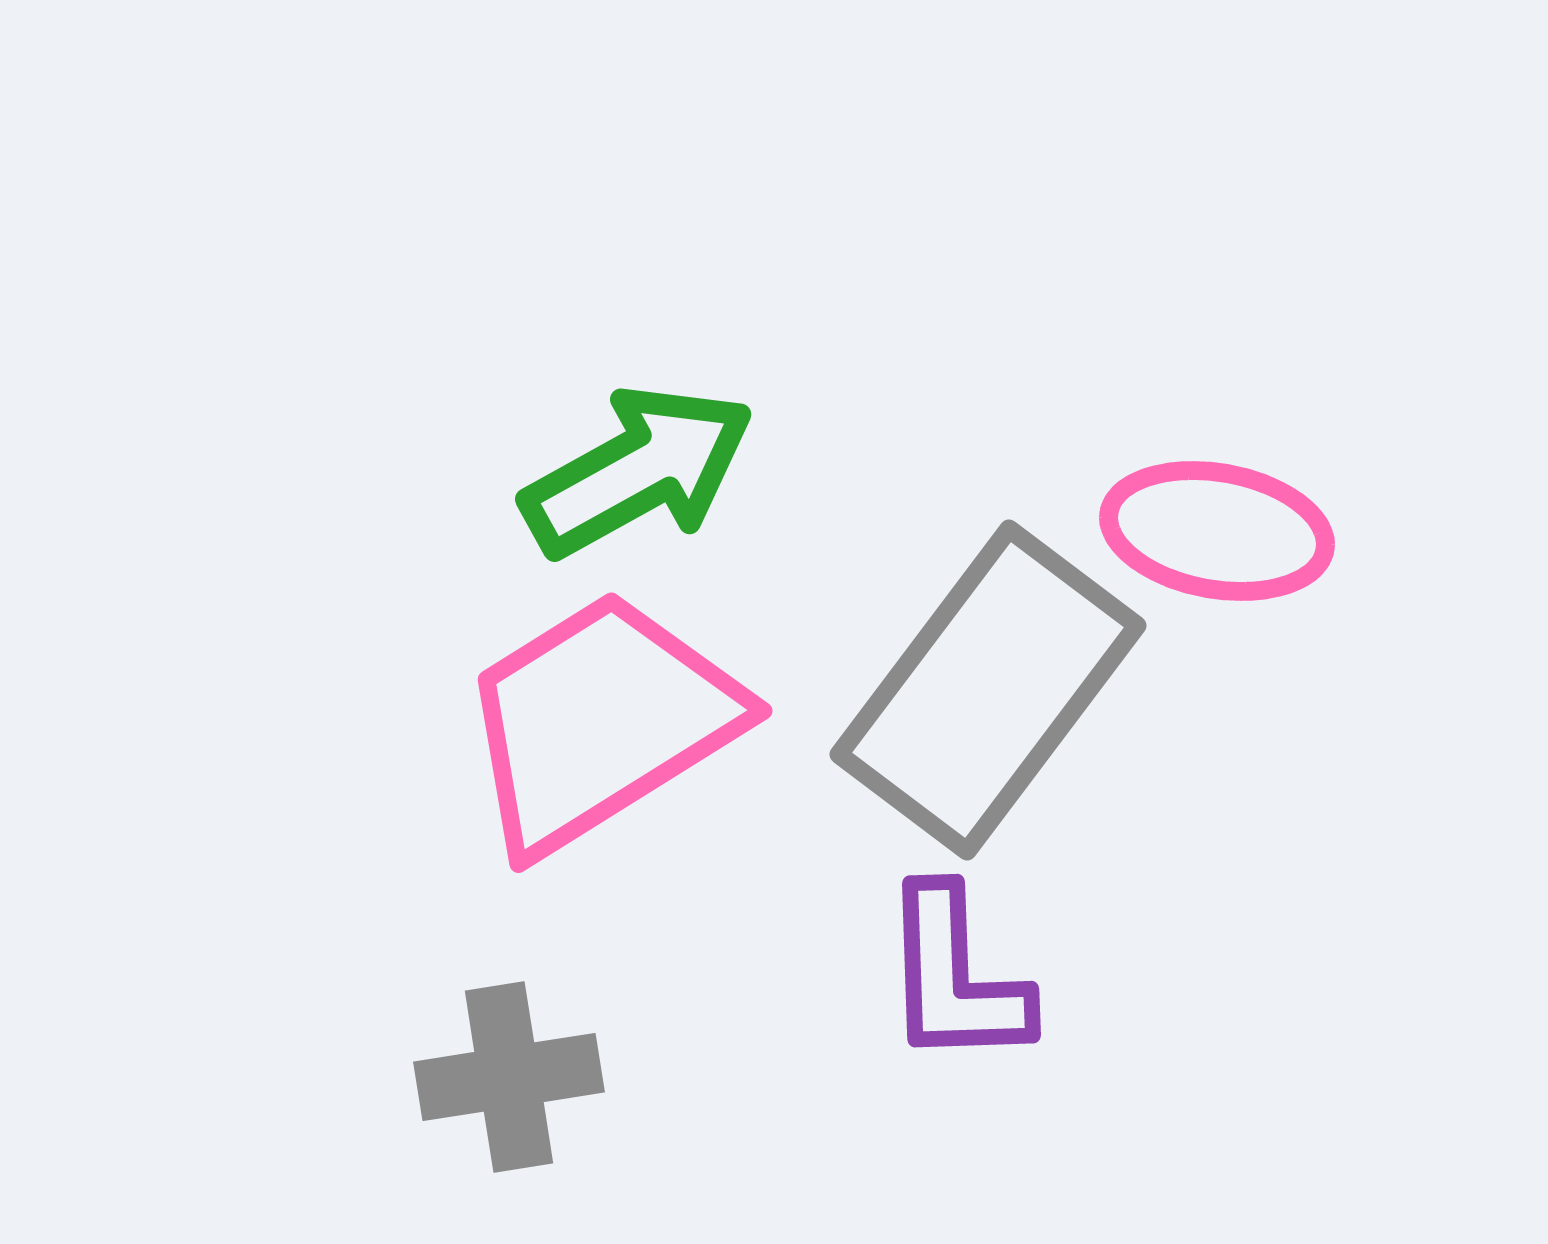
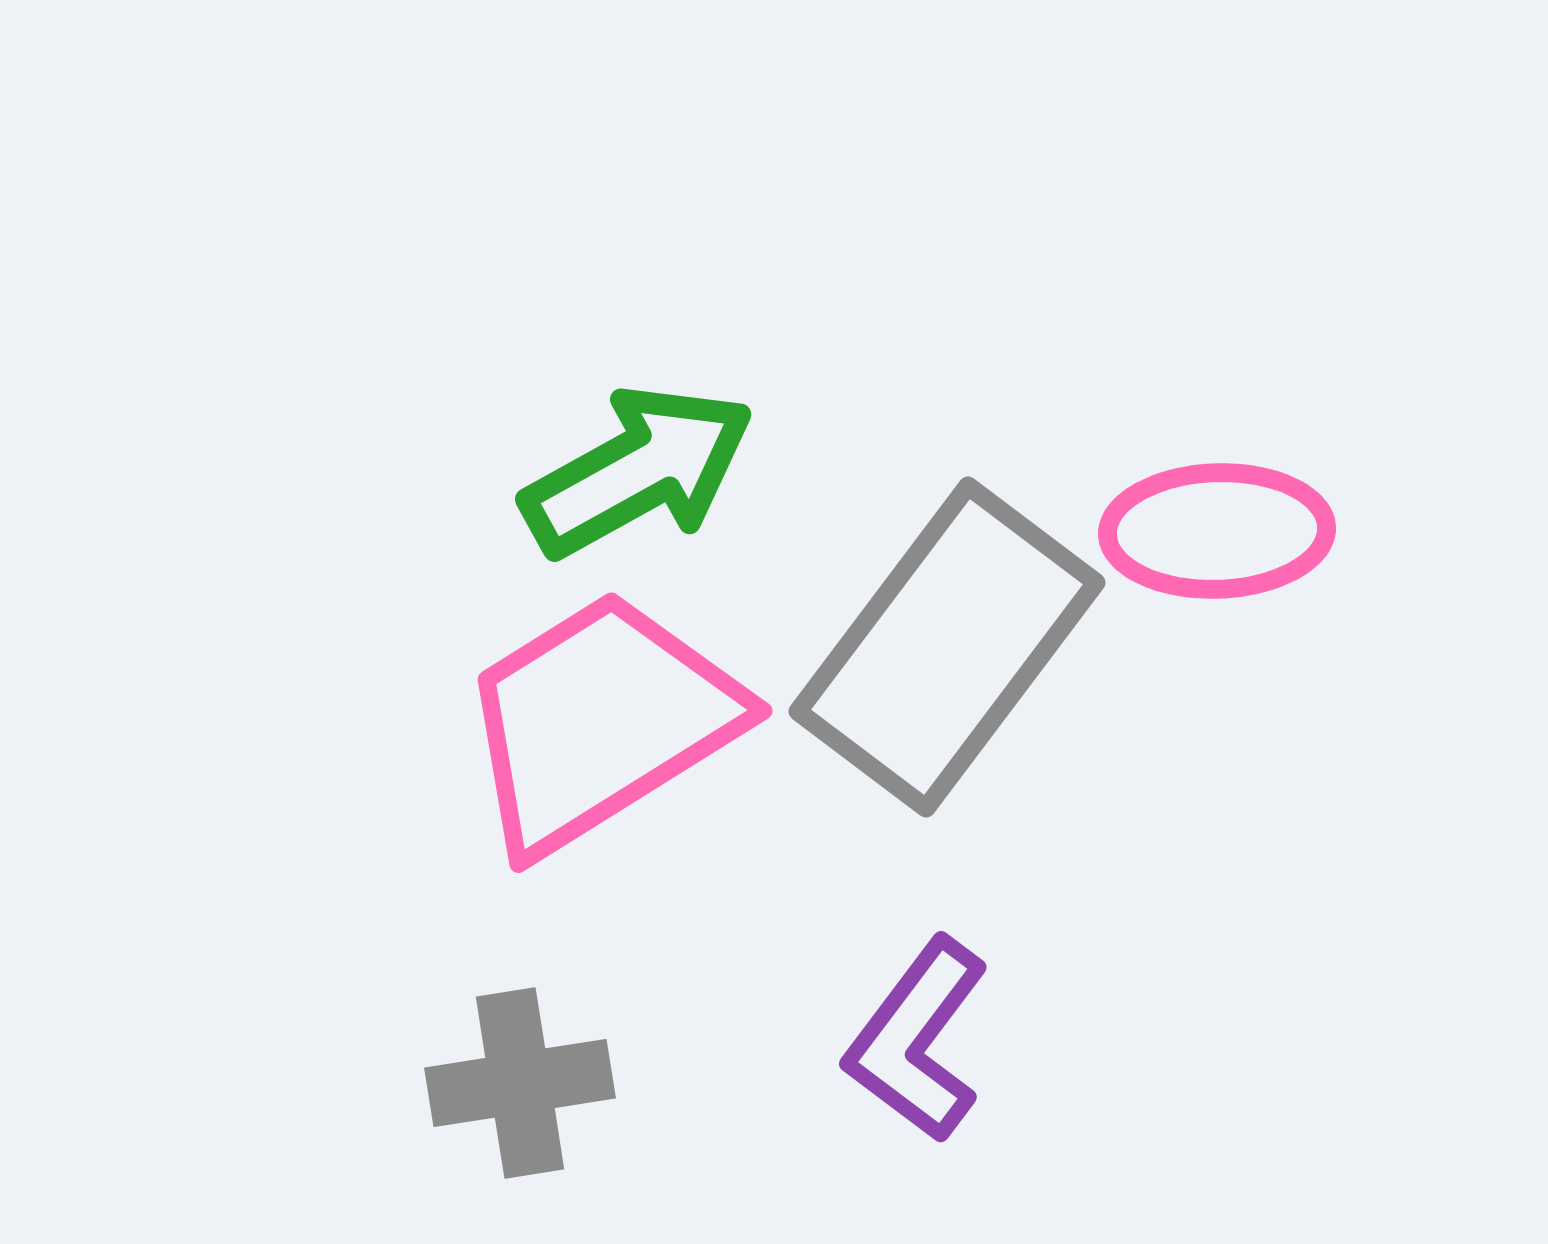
pink ellipse: rotated 12 degrees counterclockwise
gray rectangle: moved 41 px left, 43 px up
purple L-shape: moved 38 px left, 63 px down; rotated 39 degrees clockwise
gray cross: moved 11 px right, 6 px down
